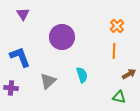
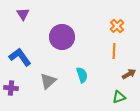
blue L-shape: rotated 15 degrees counterclockwise
green triangle: rotated 32 degrees counterclockwise
